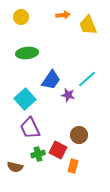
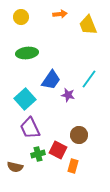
orange arrow: moved 3 px left, 1 px up
cyan line: moved 2 px right; rotated 12 degrees counterclockwise
